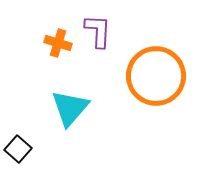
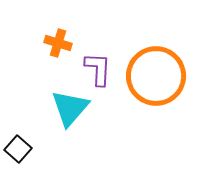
purple L-shape: moved 38 px down
